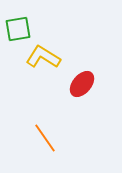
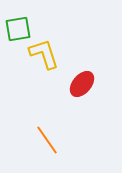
yellow L-shape: moved 1 px right, 3 px up; rotated 40 degrees clockwise
orange line: moved 2 px right, 2 px down
